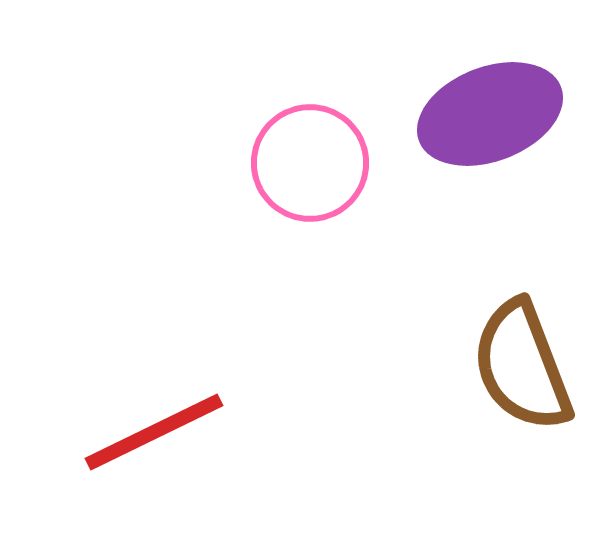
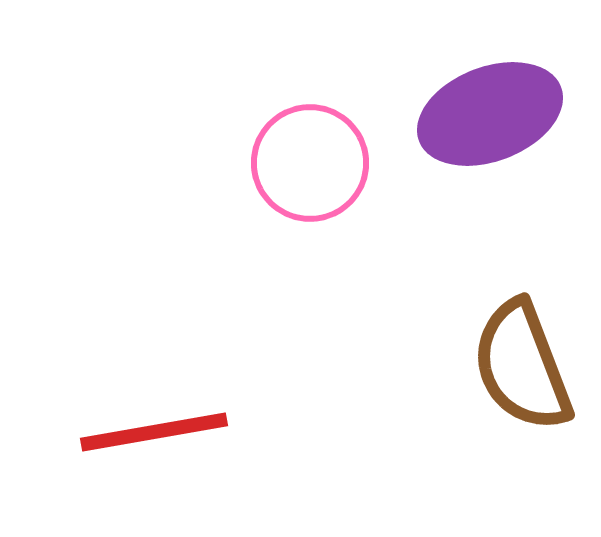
red line: rotated 16 degrees clockwise
